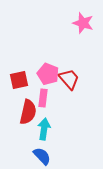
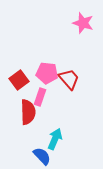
pink pentagon: moved 1 px left, 1 px up; rotated 15 degrees counterclockwise
red square: rotated 24 degrees counterclockwise
pink rectangle: moved 3 px left, 1 px up; rotated 12 degrees clockwise
red semicircle: rotated 15 degrees counterclockwise
cyan arrow: moved 11 px right, 10 px down; rotated 15 degrees clockwise
